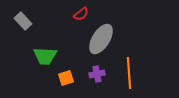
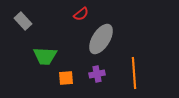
orange line: moved 5 px right
orange square: rotated 14 degrees clockwise
